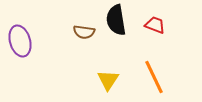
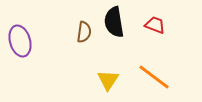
black semicircle: moved 2 px left, 2 px down
brown semicircle: rotated 90 degrees counterclockwise
orange line: rotated 28 degrees counterclockwise
